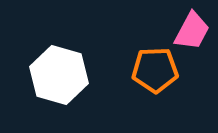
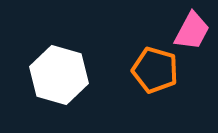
orange pentagon: rotated 18 degrees clockwise
